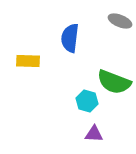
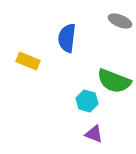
blue semicircle: moved 3 px left
yellow rectangle: rotated 20 degrees clockwise
green semicircle: moved 1 px up
purple triangle: rotated 18 degrees clockwise
